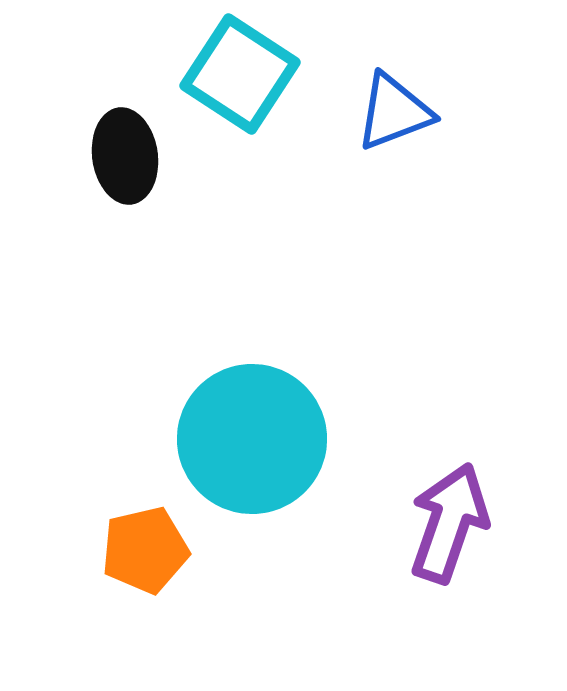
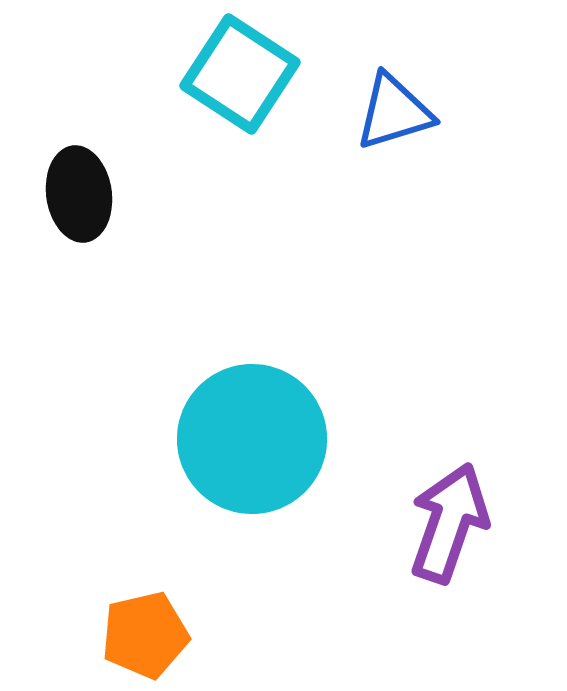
blue triangle: rotated 4 degrees clockwise
black ellipse: moved 46 px left, 38 px down
orange pentagon: moved 85 px down
